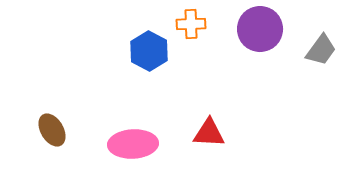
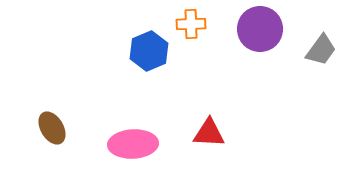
blue hexagon: rotated 9 degrees clockwise
brown ellipse: moved 2 px up
